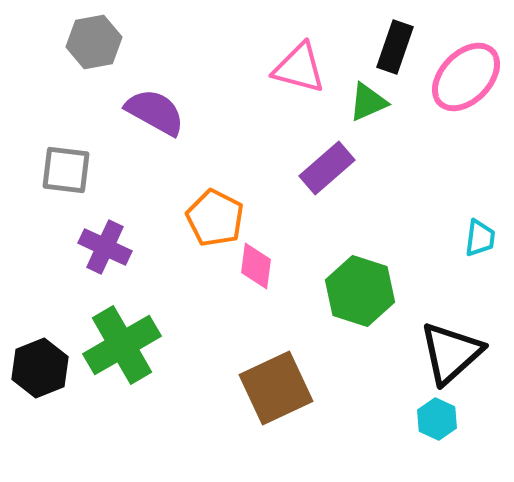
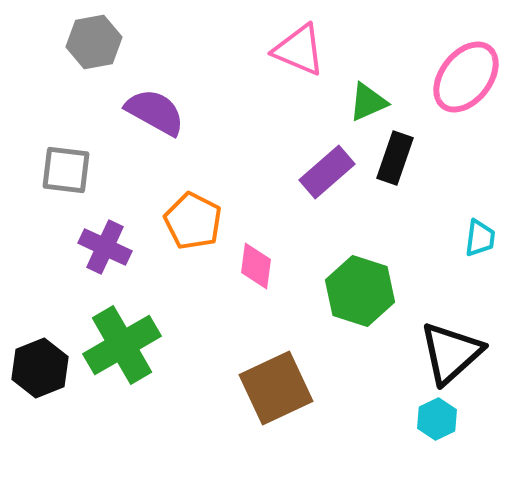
black rectangle: moved 111 px down
pink triangle: moved 18 px up; rotated 8 degrees clockwise
pink ellipse: rotated 6 degrees counterclockwise
purple rectangle: moved 4 px down
orange pentagon: moved 22 px left, 3 px down
cyan hexagon: rotated 9 degrees clockwise
